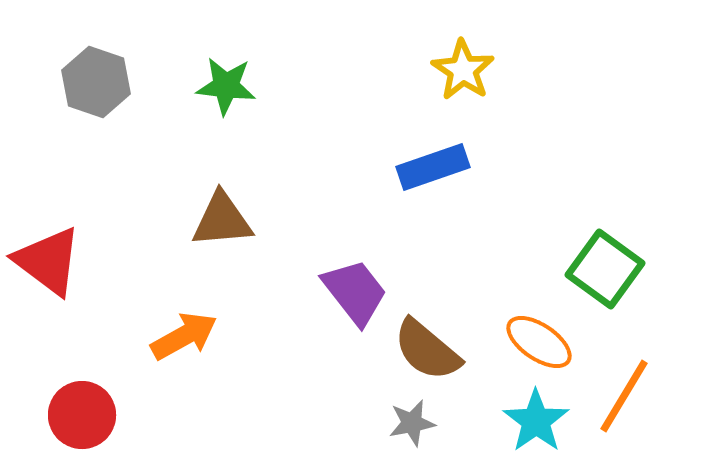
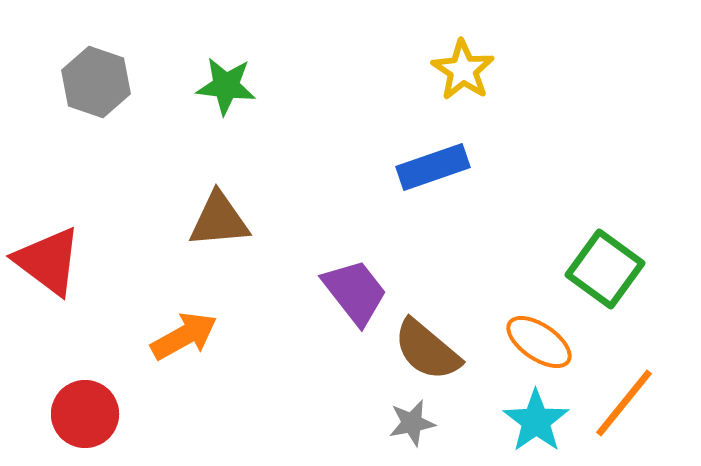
brown triangle: moved 3 px left
orange line: moved 7 px down; rotated 8 degrees clockwise
red circle: moved 3 px right, 1 px up
